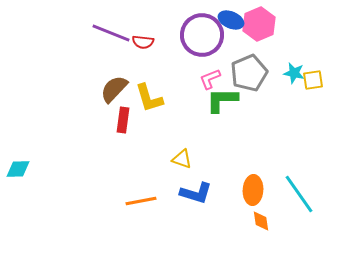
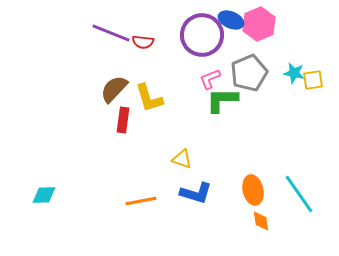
cyan diamond: moved 26 px right, 26 px down
orange ellipse: rotated 16 degrees counterclockwise
